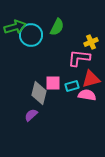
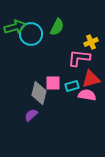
cyan circle: moved 1 px up
